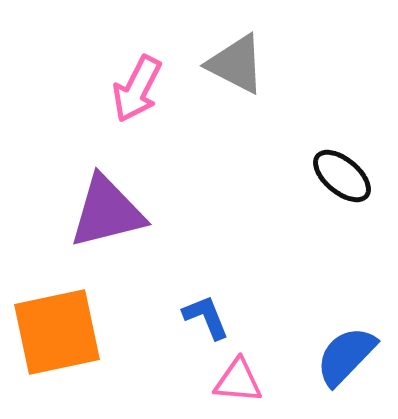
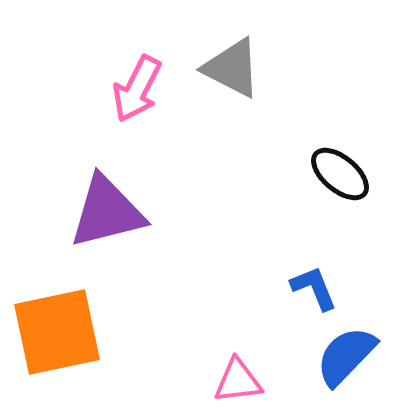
gray triangle: moved 4 px left, 4 px down
black ellipse: moved 2 px left, 2 px up
blue L-shape: moved 108 px right, 29 px up
pink triangle: rotated 12 degrees counterclockwise
